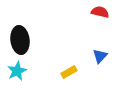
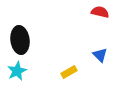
blue triangle: moved 1 px up; rotated 28 degrees counterclockwise
